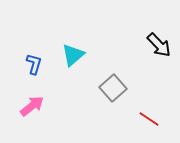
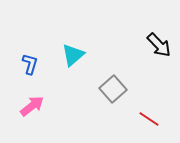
blue L-shape: moved 4 px left
gray square: moved 1 px down
